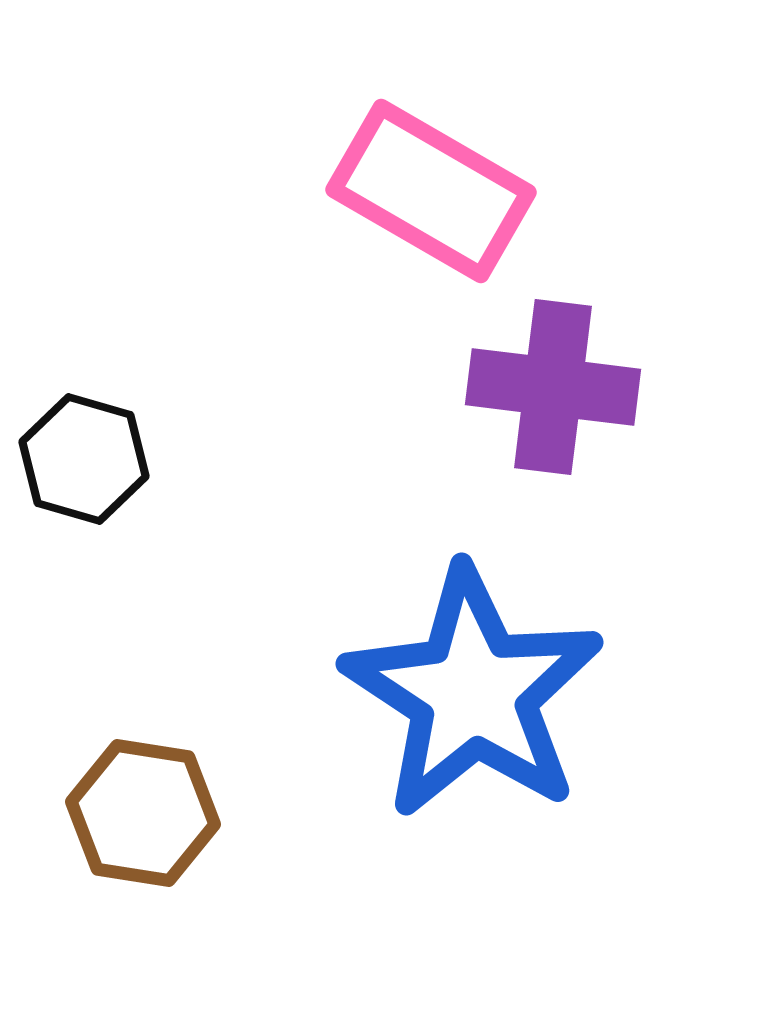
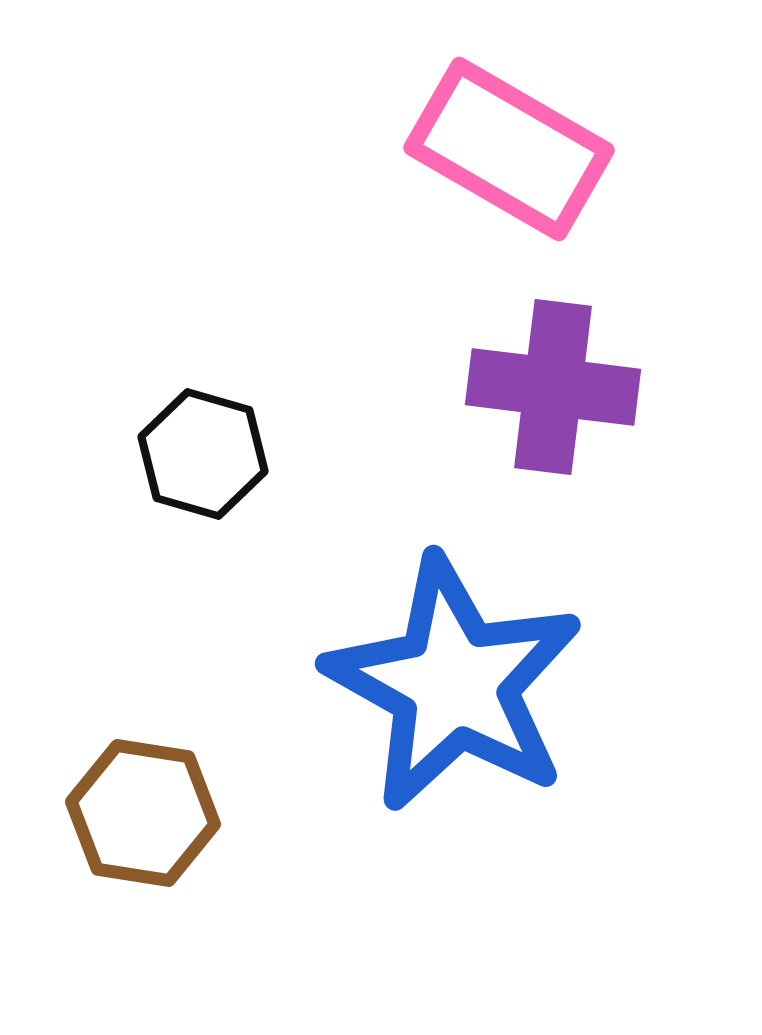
pink rectangle: moved 78 px right, 42 px up
black hexagon: moved 119 px right, 5 px up
blue star: moved 19 px left, 9 px up; rotated 4 degrees counterclockwise
